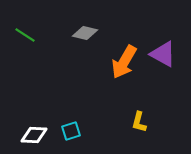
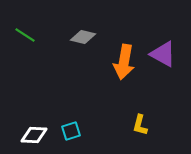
gray diamond: moved 2 px left, 4 px down
orange arrow: rotated 20 degrees counterclockwise
yellow L-shape: moved 1 px right, 3 px down
